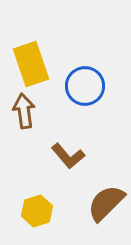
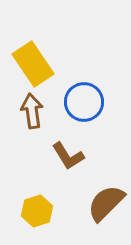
yellow rectangle: moved 2 px right; rotated 15 degrees counterclockwise
blue circle: moved 1 px left, 16 px down
brown arrow: moved 8 px right
brown L-shape: rotated 8 degrees clockwise
